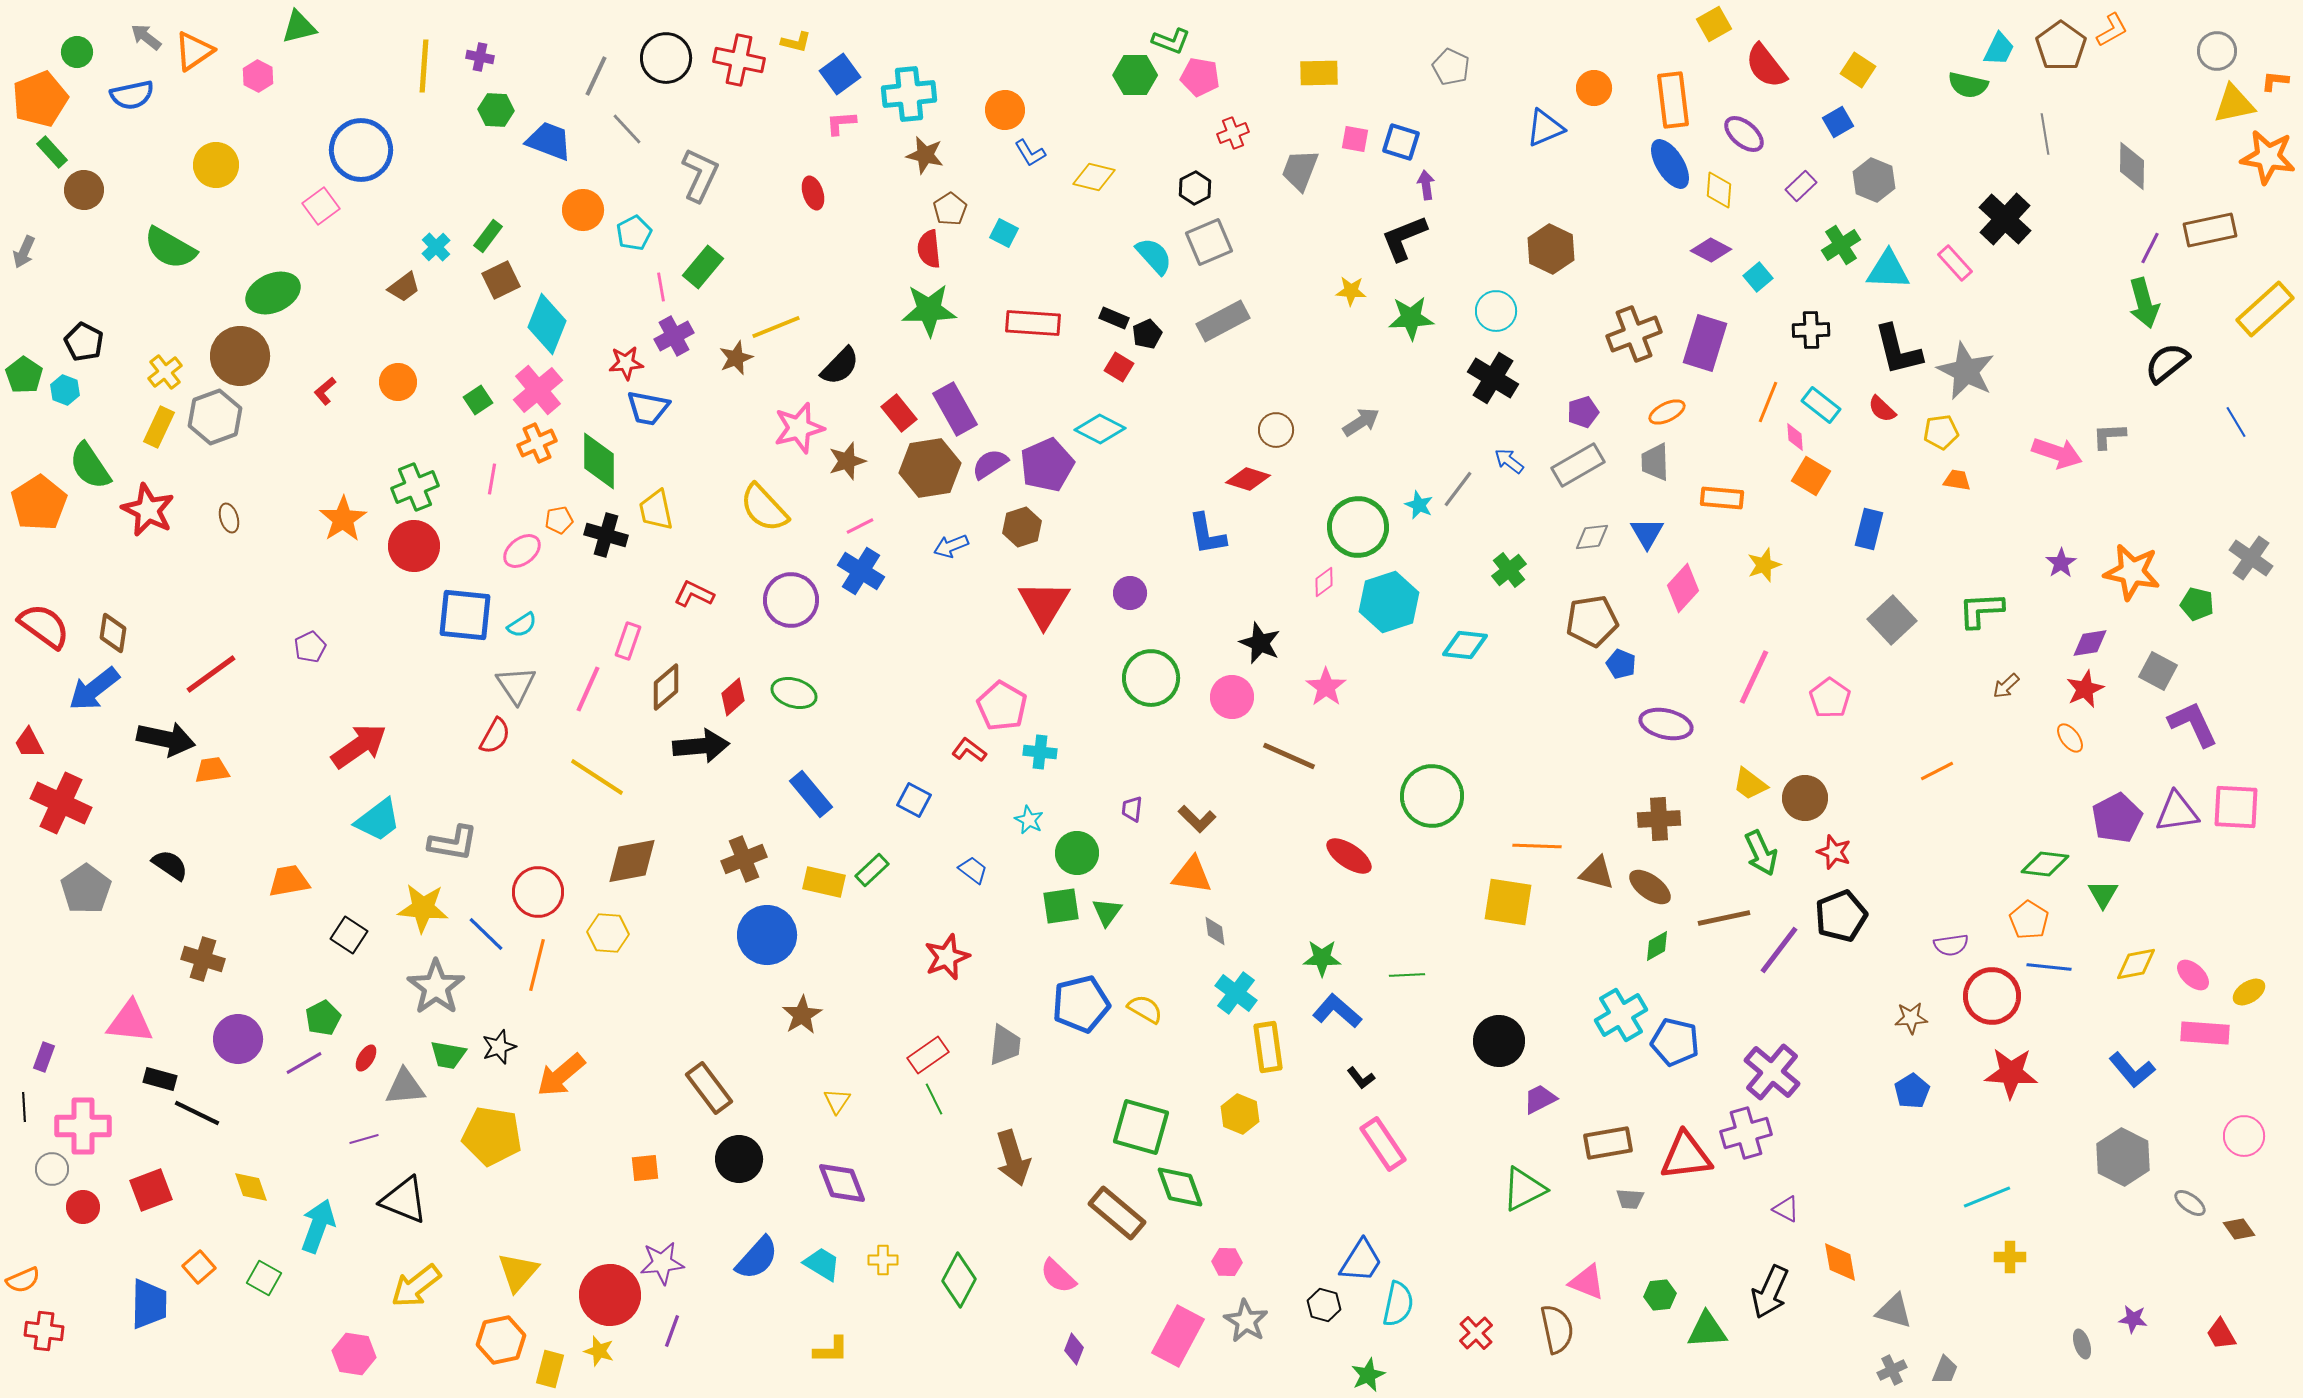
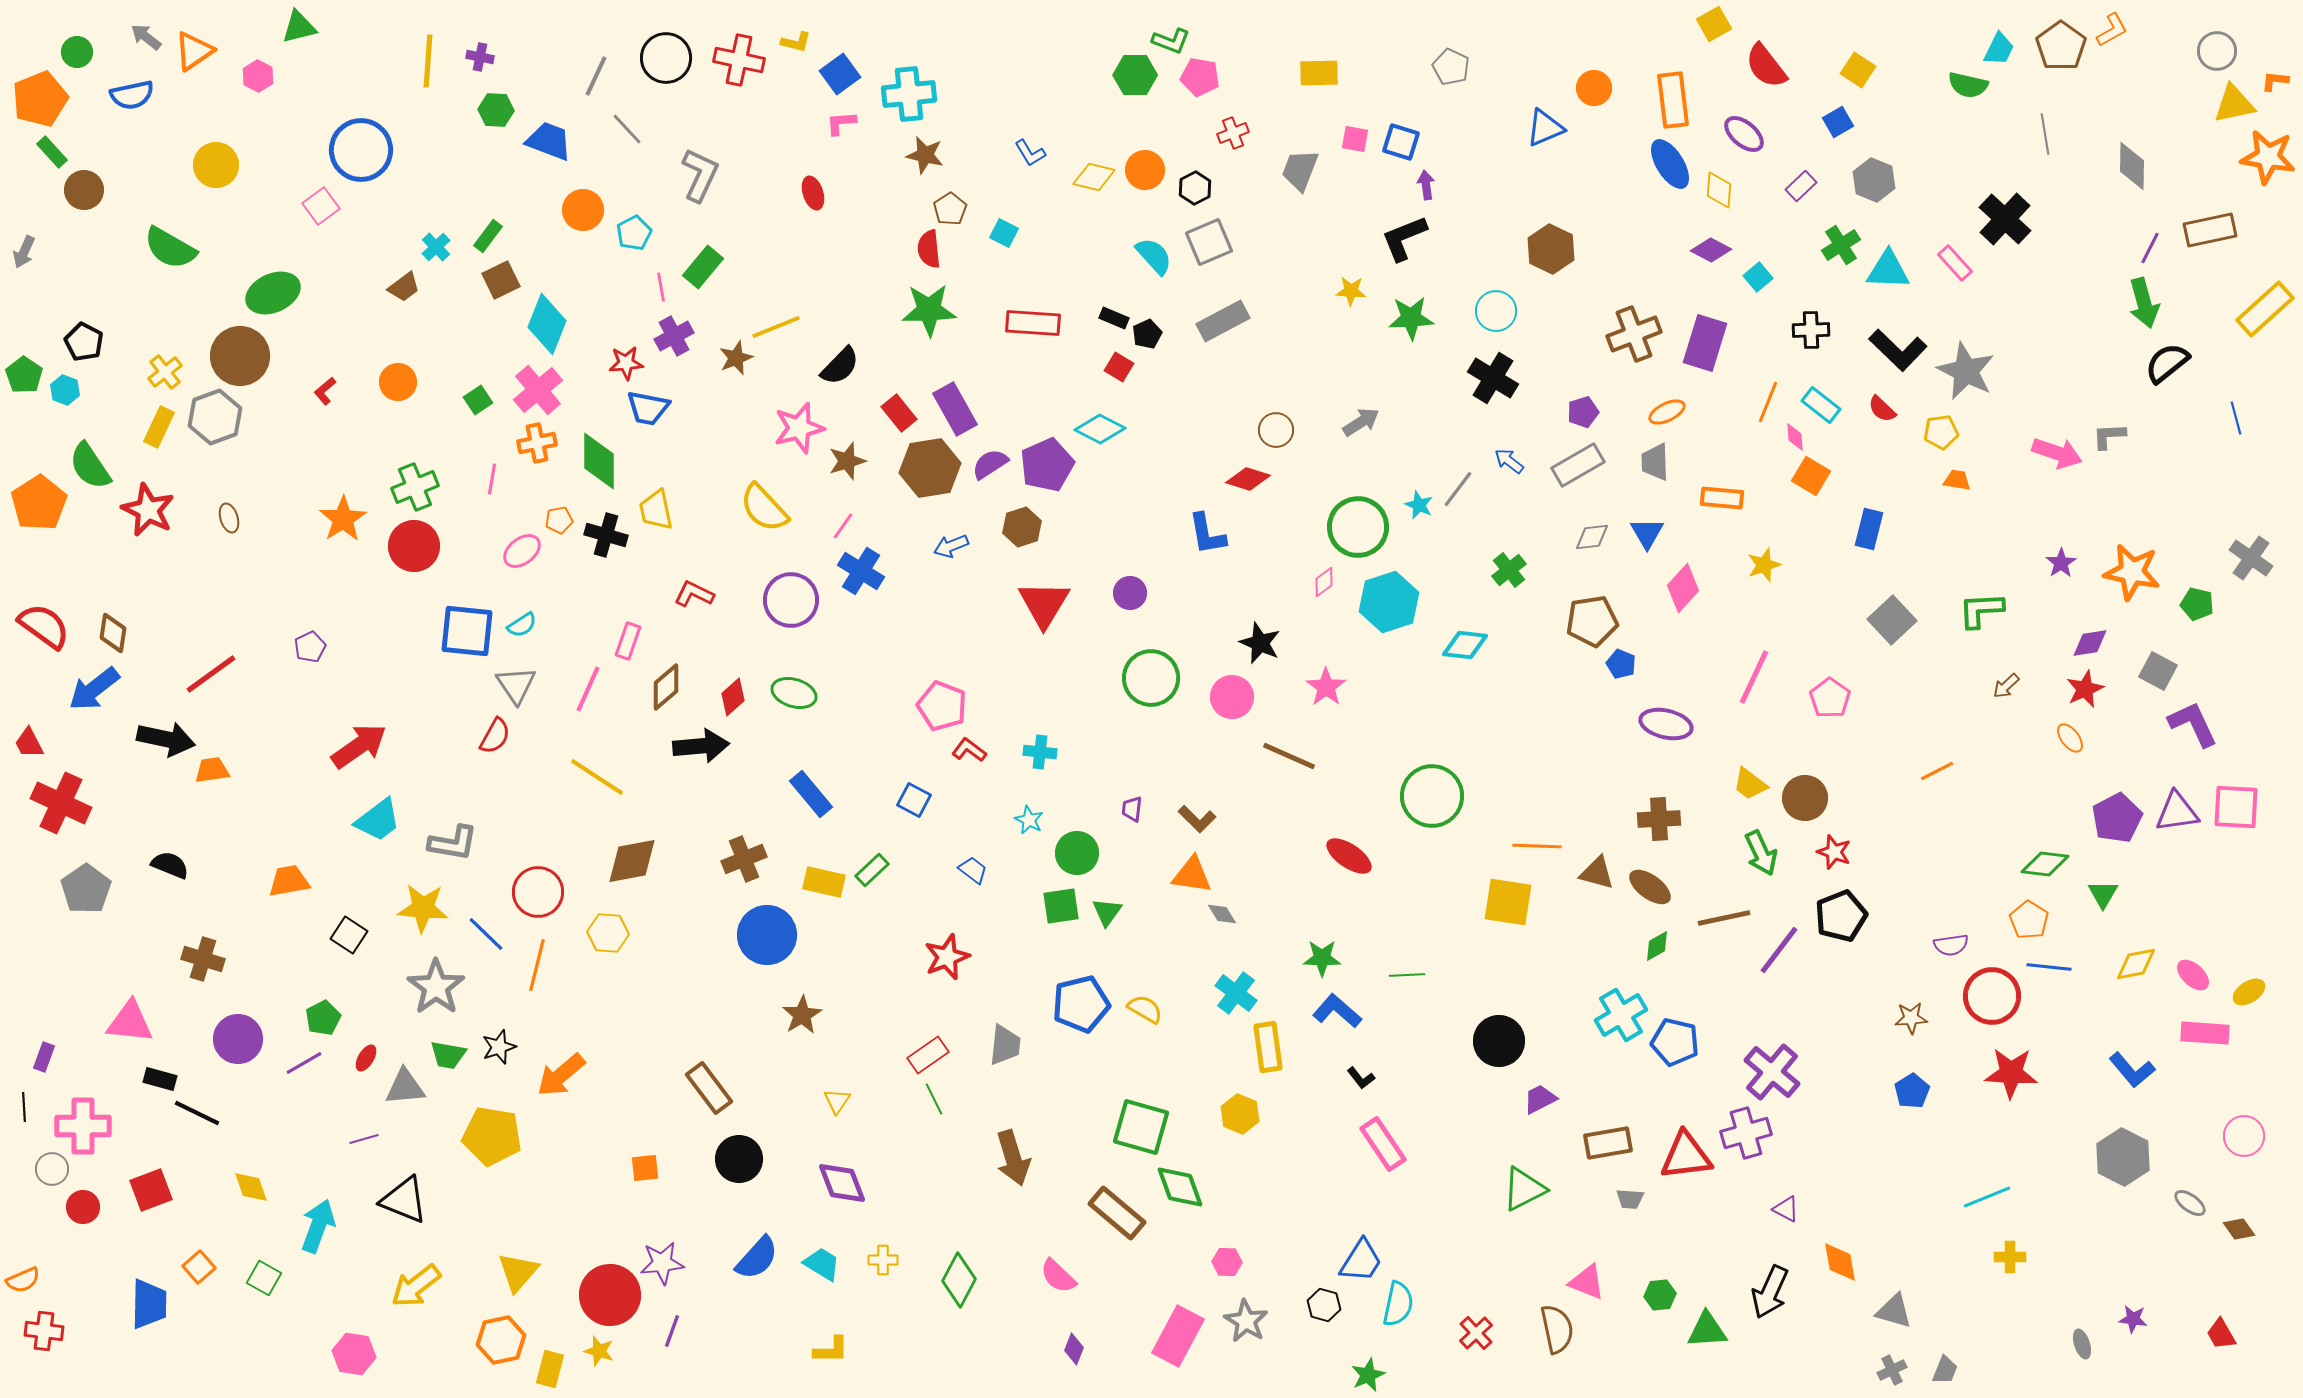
yellow line at (424, 66): moved 4 px right, 5 px up
orange circle at (1005, 110): moved 140 px right, 60 px down
black L-shape at (1898, 350): rotated 32 degrees counterclockwise
blue line at (2236, 422): moved 4 px up; rotated 16 degrees clockwise
orange cross at (537, 443): rotated 12 degrees clockwise
pink line at (860, 526): moved 17 px left; rotated 28 degrees counterclockwise
blue square at (465, 615): moved 2 px right, 16 px down
pink pentagon at (1002, 706): moved 60 px left; rotated 9 degrees counterclockwise
black semicircle at (170, 865): rotated 12 degrees counterclockwise
gray diamond at (1215, 931): moved 7 px right, 17 px up; rotated 24 degrees counterclockwise
